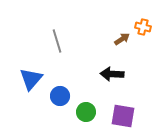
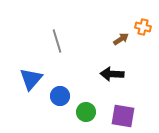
brown arrow: moved 1 px left
